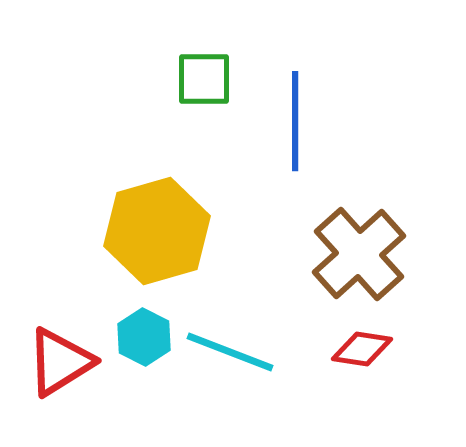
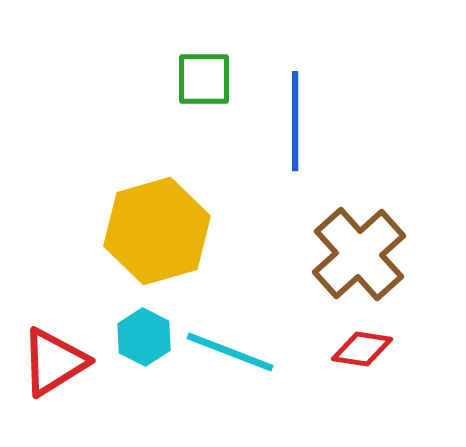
red triangle: moved 6 px left
